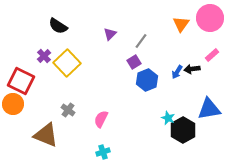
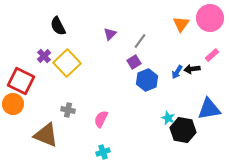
black semicircle: rotated 30 degrees clockwise
gray line: moved 1 px left
gray cross: rotated 24 degrees counterclockwise
black hexagon: rotated 20 degrees counterclockwise
